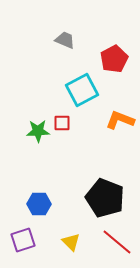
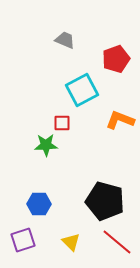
red pentagon: moved 2 px right; rotated 8 degrees clockwise
green star: moved 8 px right, 14 px down
black pentagon: moved 3 px down; rotated 6 degrees counterclockwise
